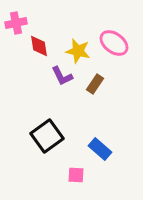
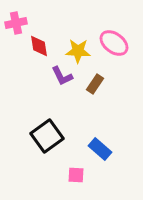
yellow star: rotated 10 degrees counterclockwise
